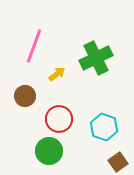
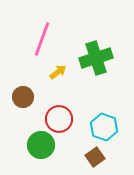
pink line: moved 8 px right, 7 px up
green cross: rotated 8 degrees clockwise
yellow arrow: moved 1 px right, 2 px up
brown circle: moved 2 px left, 1 px down
green circle: moved 8 px left, 6 px up
brown square: moved 23 px left, 5 px up
